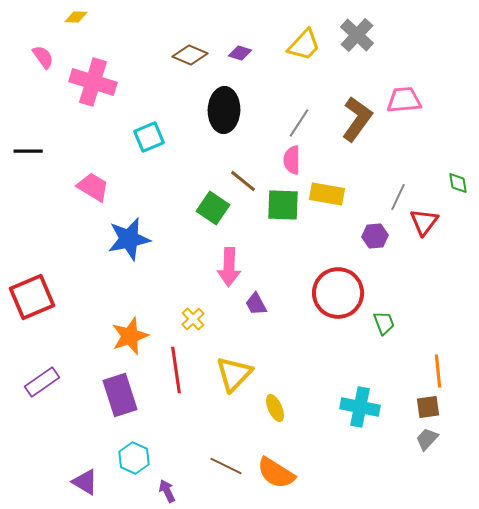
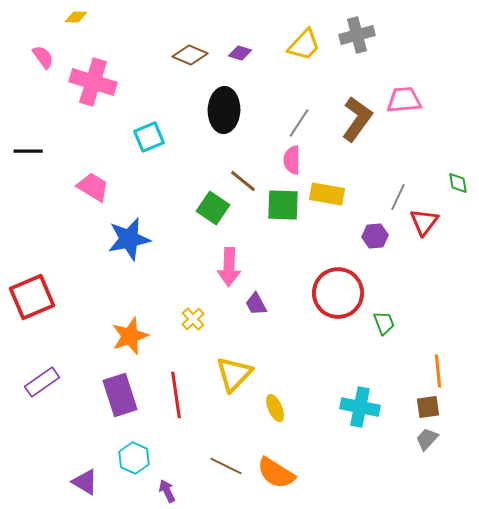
gray cross at (357, 35): rotated 32 degrees clockwise
red line at (176, 370): moved 25 px down
